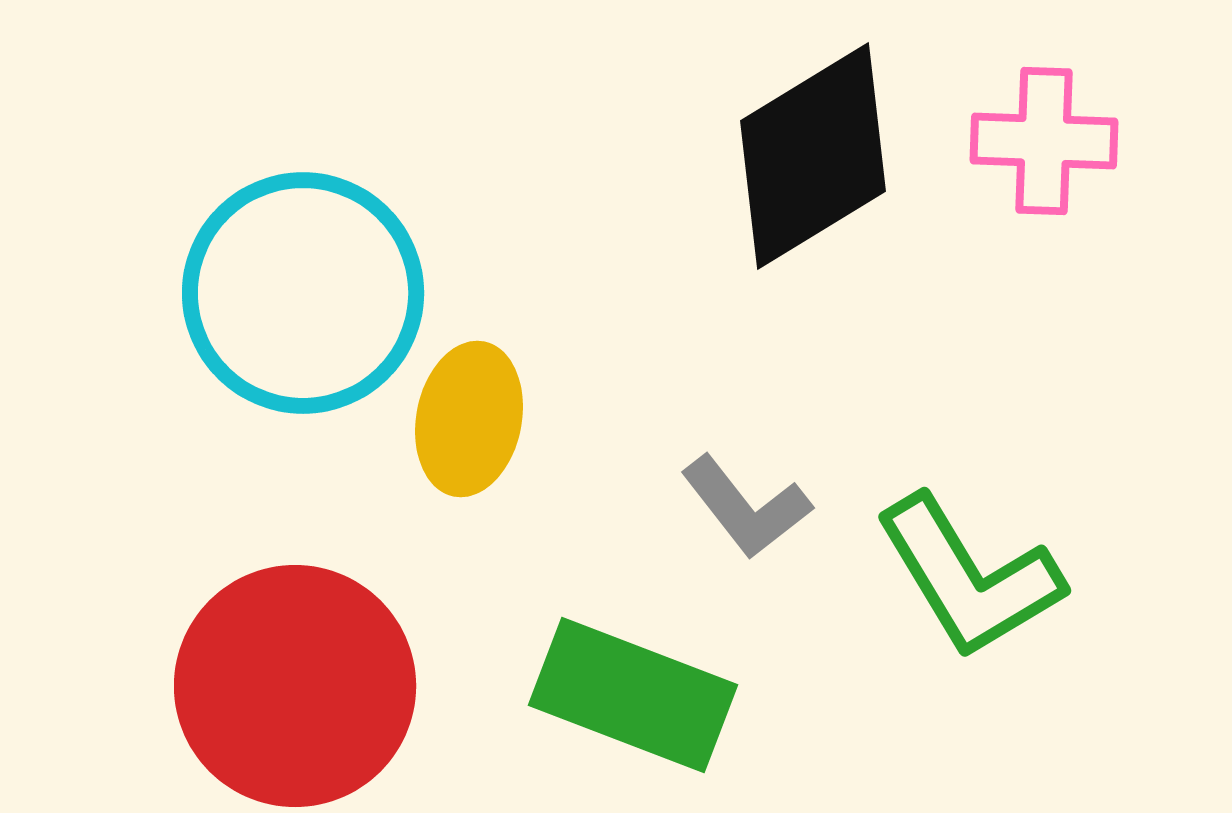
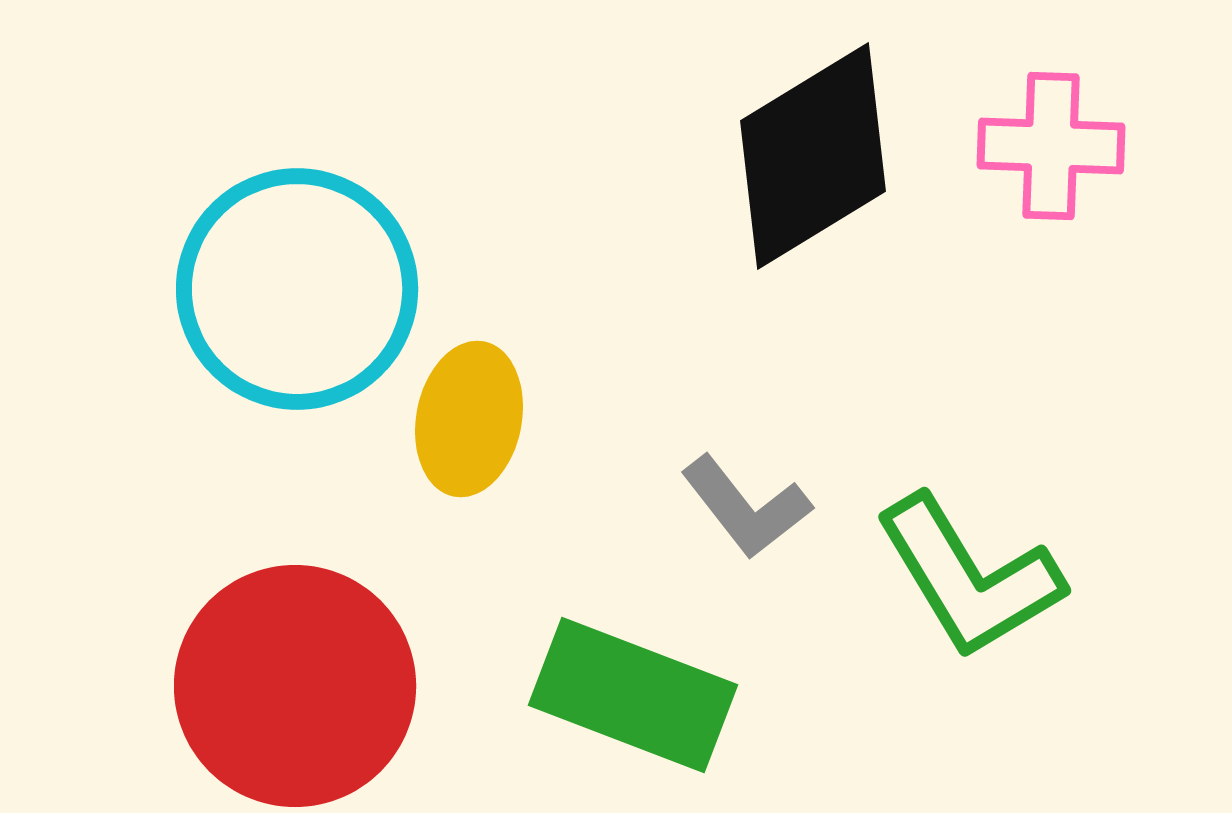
pink cross: moved 7 px right, 5 px down
cyan circle: moved 6 px left, 4 px up
